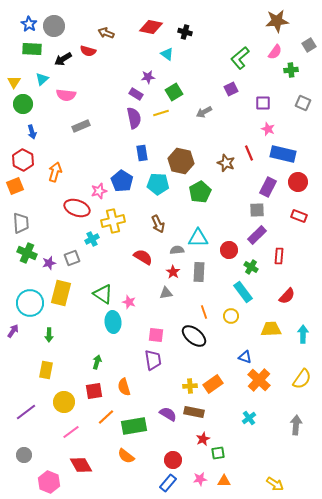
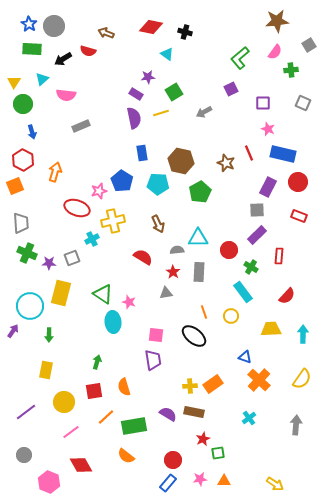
purple star at (49, 263): rotated 16 degrees clockwise
cyan circle at (30, 303): moved 3 px down
